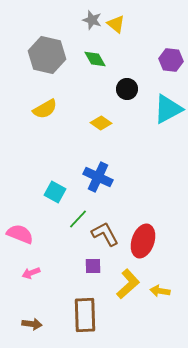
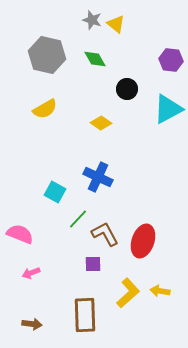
purple square: moved 2 px up
yellow L-shape: moved 9 px down
